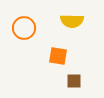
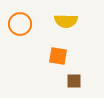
yellow semicircle: moved 6 px left
orange circle: moved 4 px left, 4 px up
